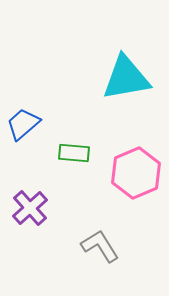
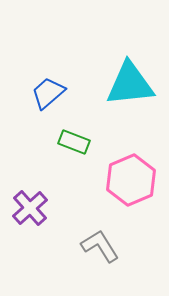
cyan triangle: moved 4 px right, 6 px down; rotated 4 degrees clockwise
blue trapezoid: moved 25 px right, 31 px up
green rectangle: moved 11 px up; rotated 16 degrees clockwise
pink hexagon: moved 5 px left, 7 px down
